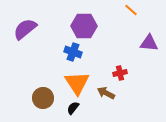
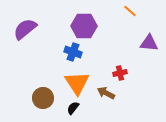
orange line: moved 1 px left, 1 px down
